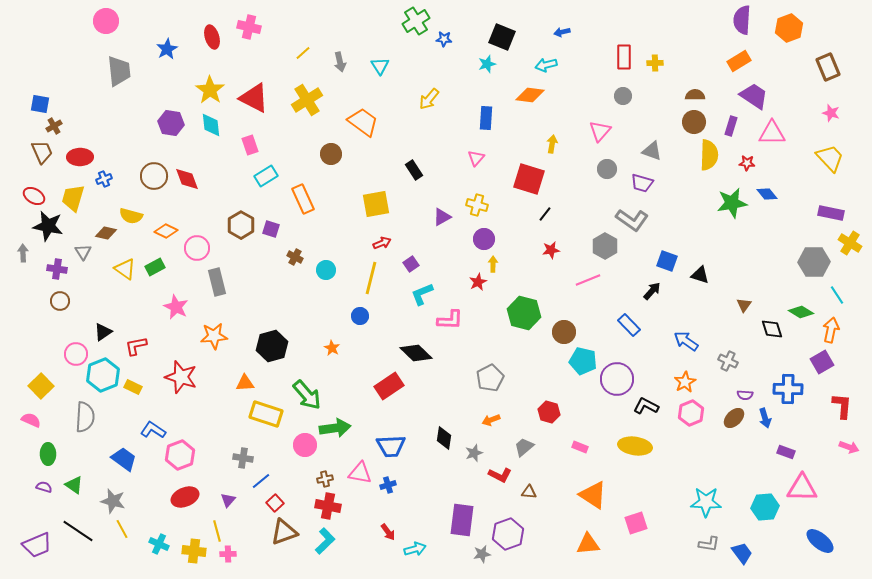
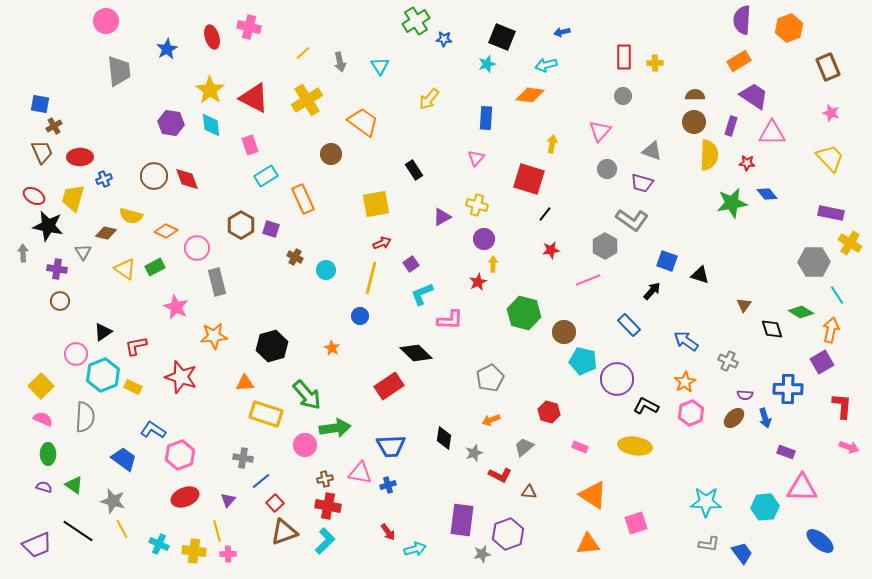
pink semicircle at (31, 420): moved 12 px right, 1 px up
